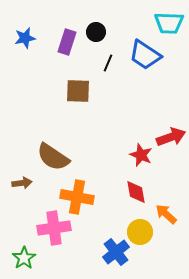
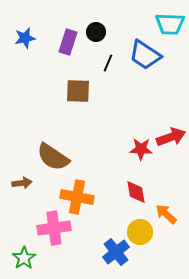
cyan trapezoid: moved 1 px right, 1 px down
purple rectangle: moved 1 px right
red star: moved 6 px up; rotated 20 degrees counterclockwise
